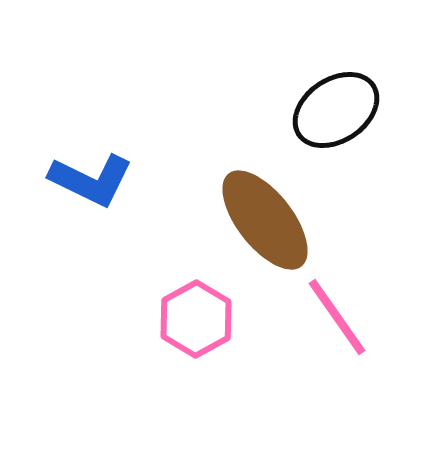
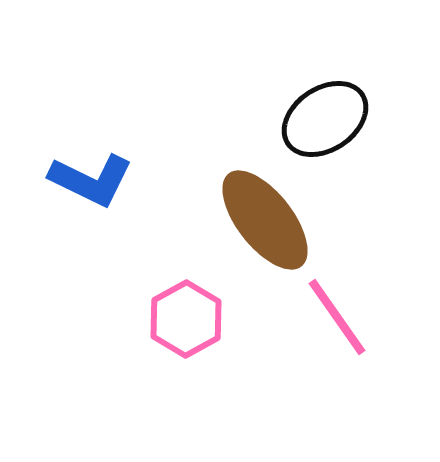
black ellipse: moved 11 px left, 9 px down
pink hexagon: moved 10 px left
